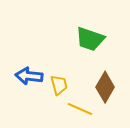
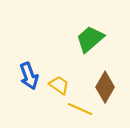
green trapezoid: rotated 120 degrees clockwise
blue arrow: rotated 116 degrees counterclockwise
yellow trapezoid: rotated 40 degrees counterclockwise
